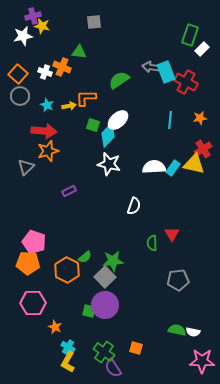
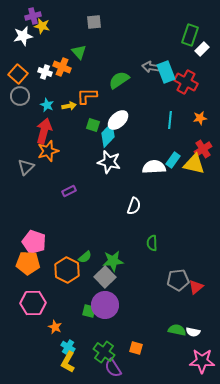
green triangle at (79, 52): rotated 42 degrees clockwise
orange L-shape at (86, 98): moved 1 px right, 2 px up
red arrow at (44, 131): rotated 80 degrees counterclockwise
white star at (109, 164): moved 2 px up
cyan rectangle at (173, 168): moved 8 px up
red triangle at (172, 234): moved 24 px right, 53 px down; rotated 21 degrees clockwise
